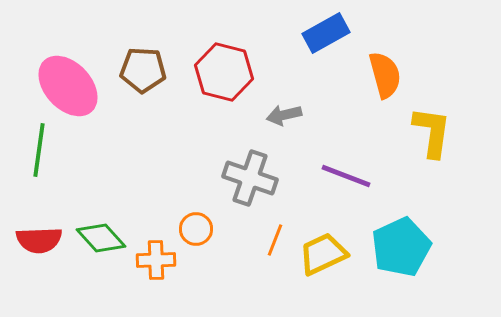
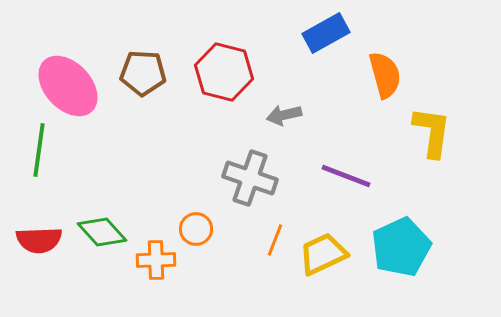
brown pentagon: moved 3 px down
green diamond: moved 1 px right, 6 px up
